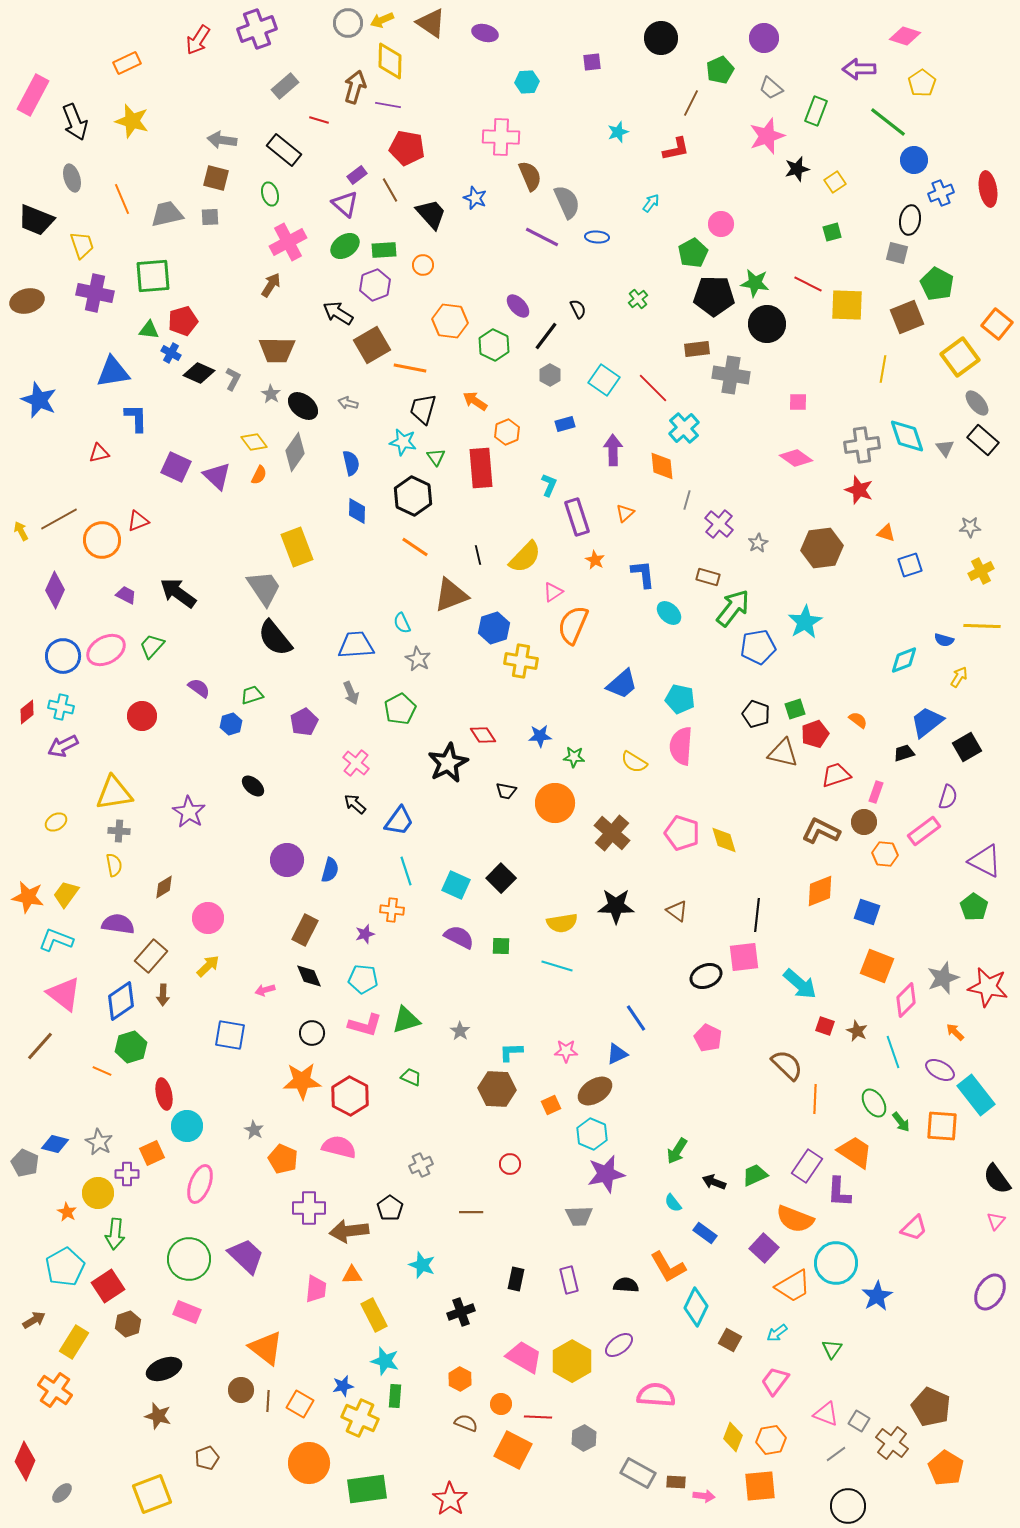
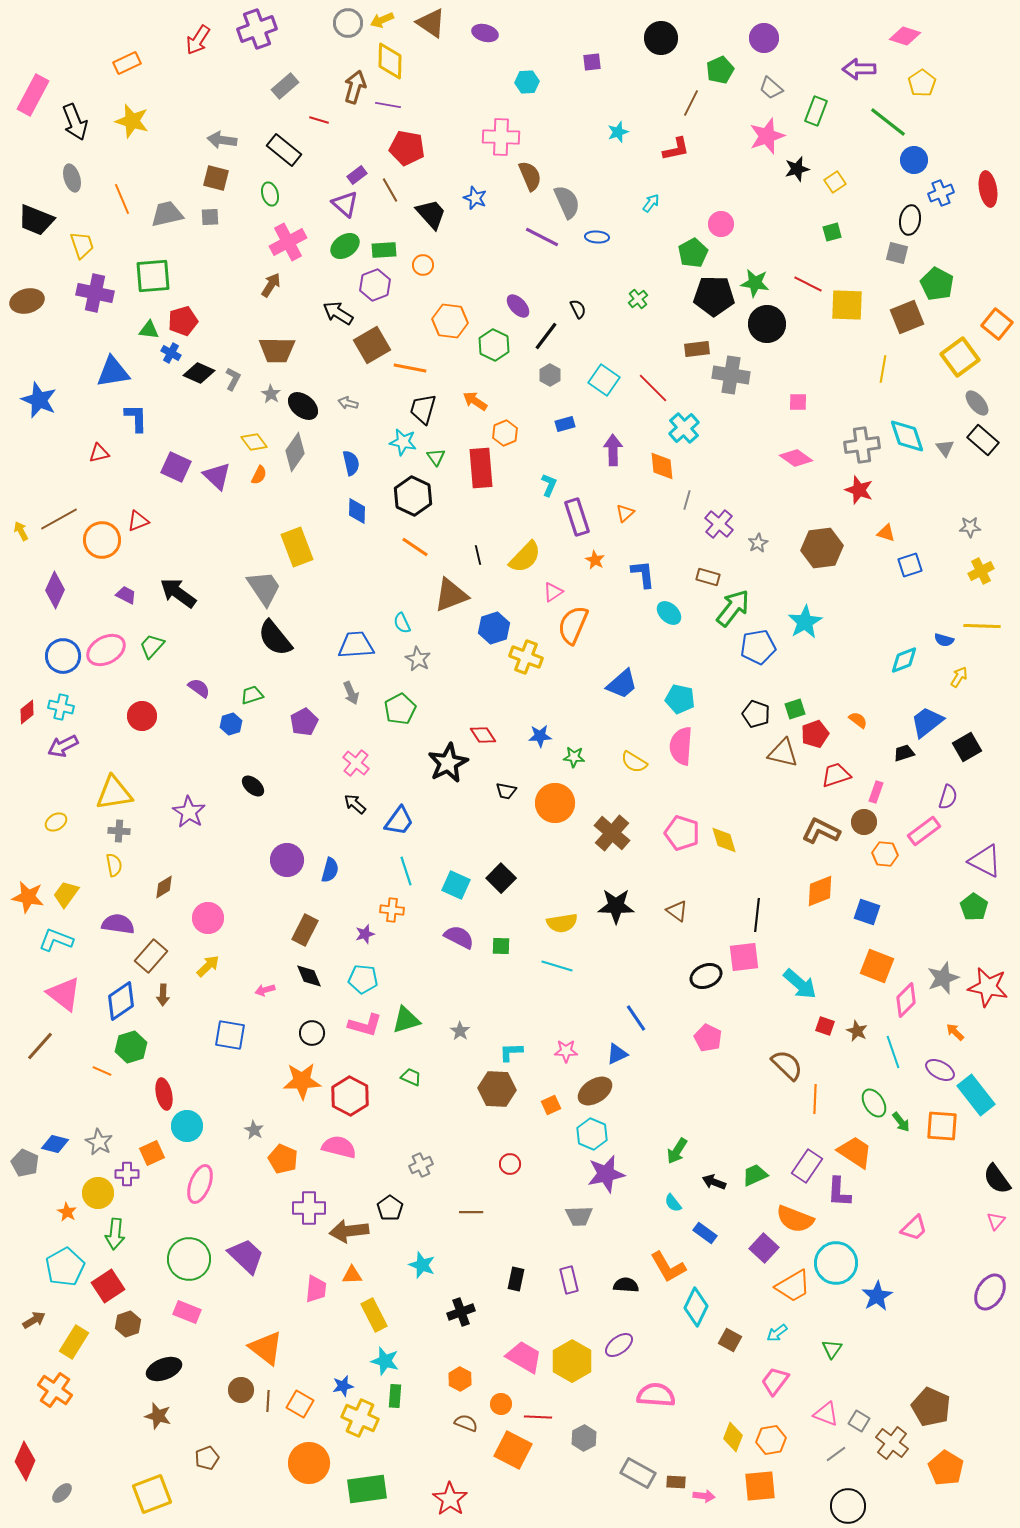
orange hexagon at (507, 432): moved 2 px left, 1 px down
yellow cross at (521, 661): moved 5 px right, 4 px up; rotated 12 degrees clockwise
